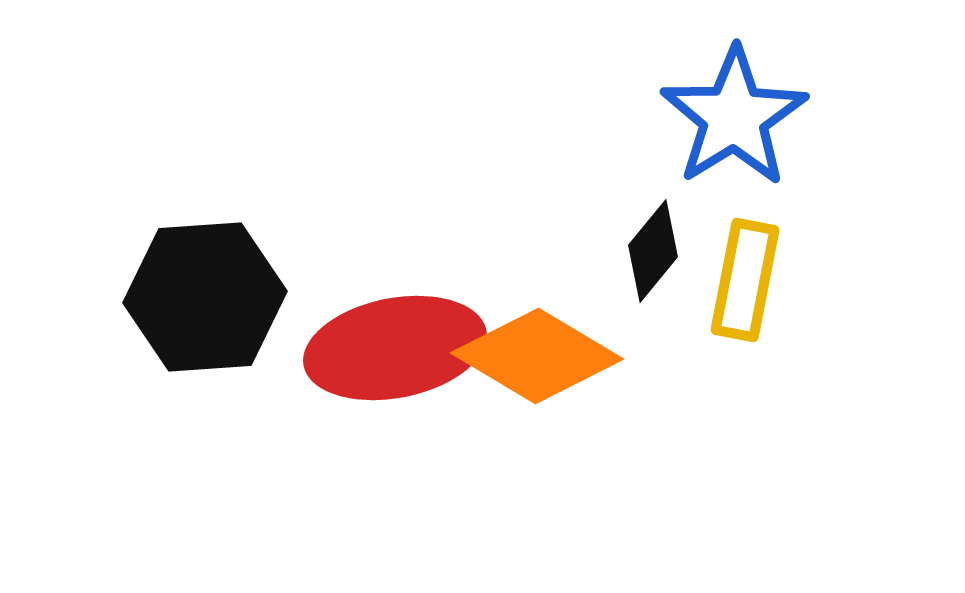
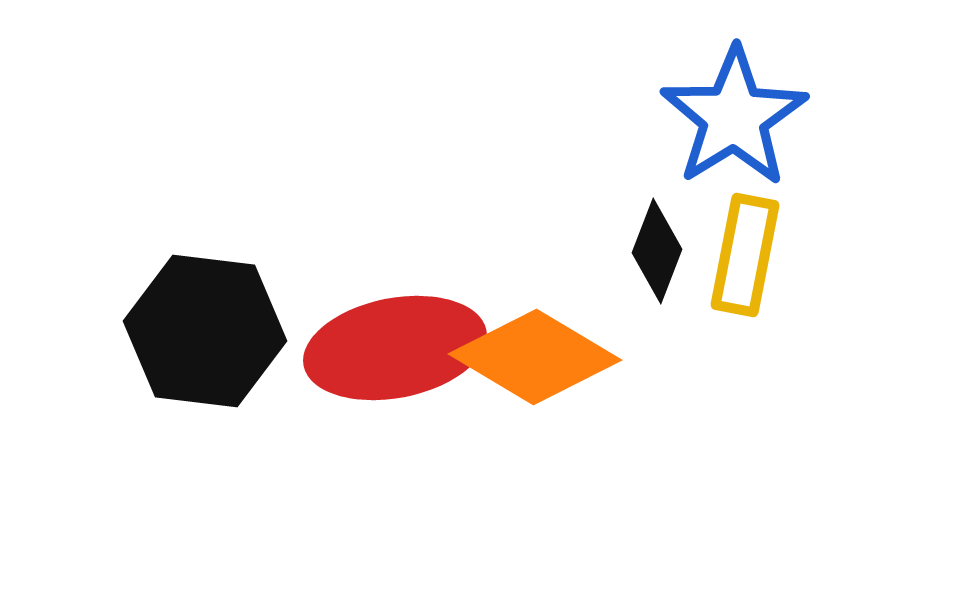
black diamond: moved 4 px right; rotated 18 degrees counterclockwise
yellow rectangle: moved 25 px up
black hexagon: moved 34 px down; rotated 11 degrees clockwise
orange diamond: moved 2 px left, 1 px down
